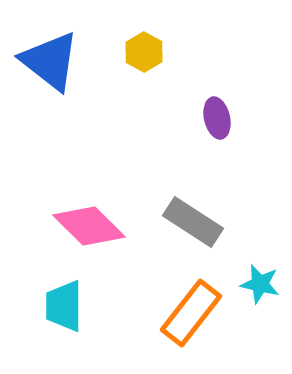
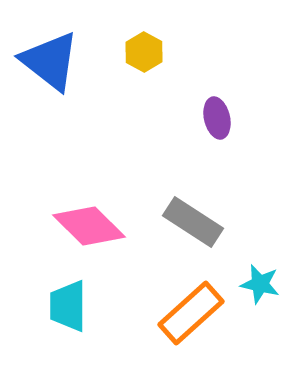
cyan trapezoid: moved 4 px right
orange rectangle: rotated 10 degrees clockwise
